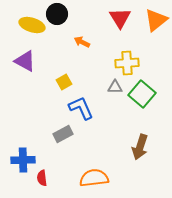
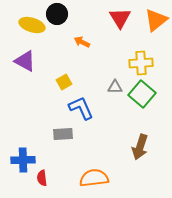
yellow cross: moved 14 px right
gray rectangle: rotated 24 degrees clockwise
